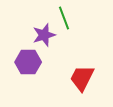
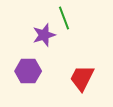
purple hexagon: moved 9 px down
